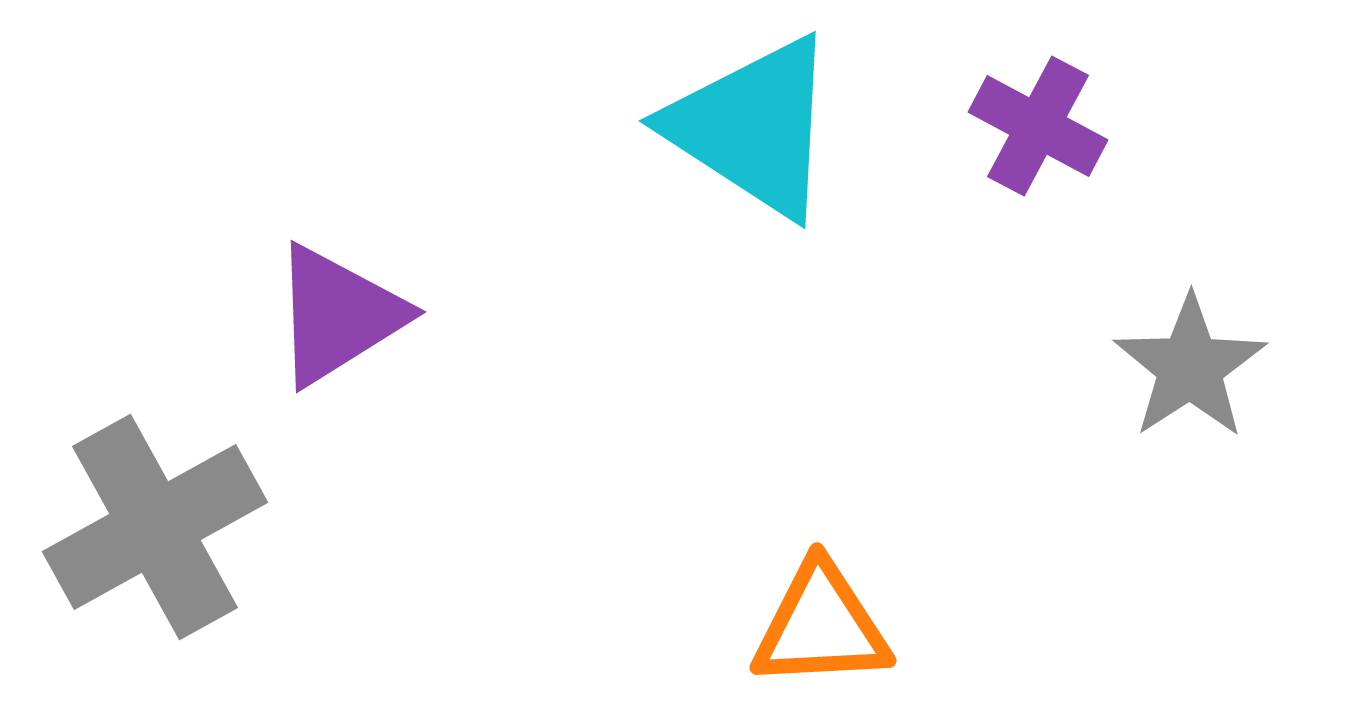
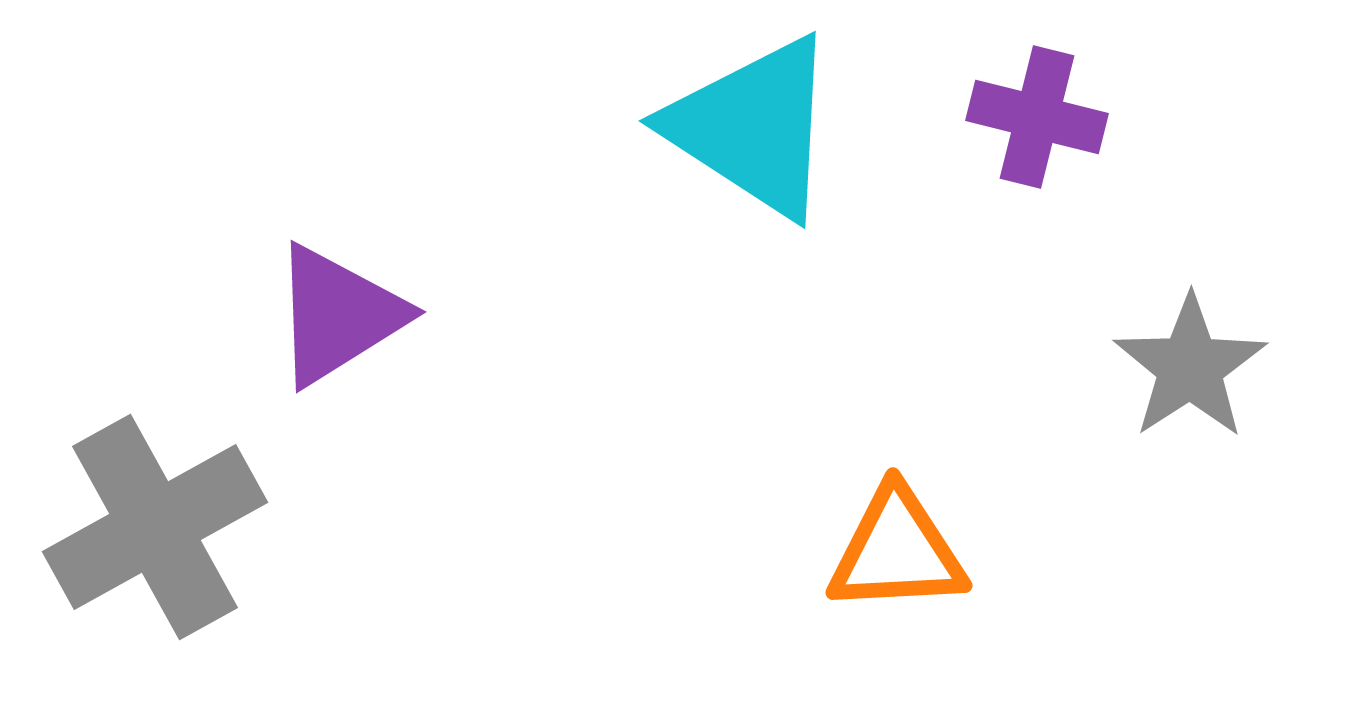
purple cross: moved 1 px left, 9 px up; rotated 14 degrees counterclockwise
orange triangle: moved 76 px right, 75 px up
